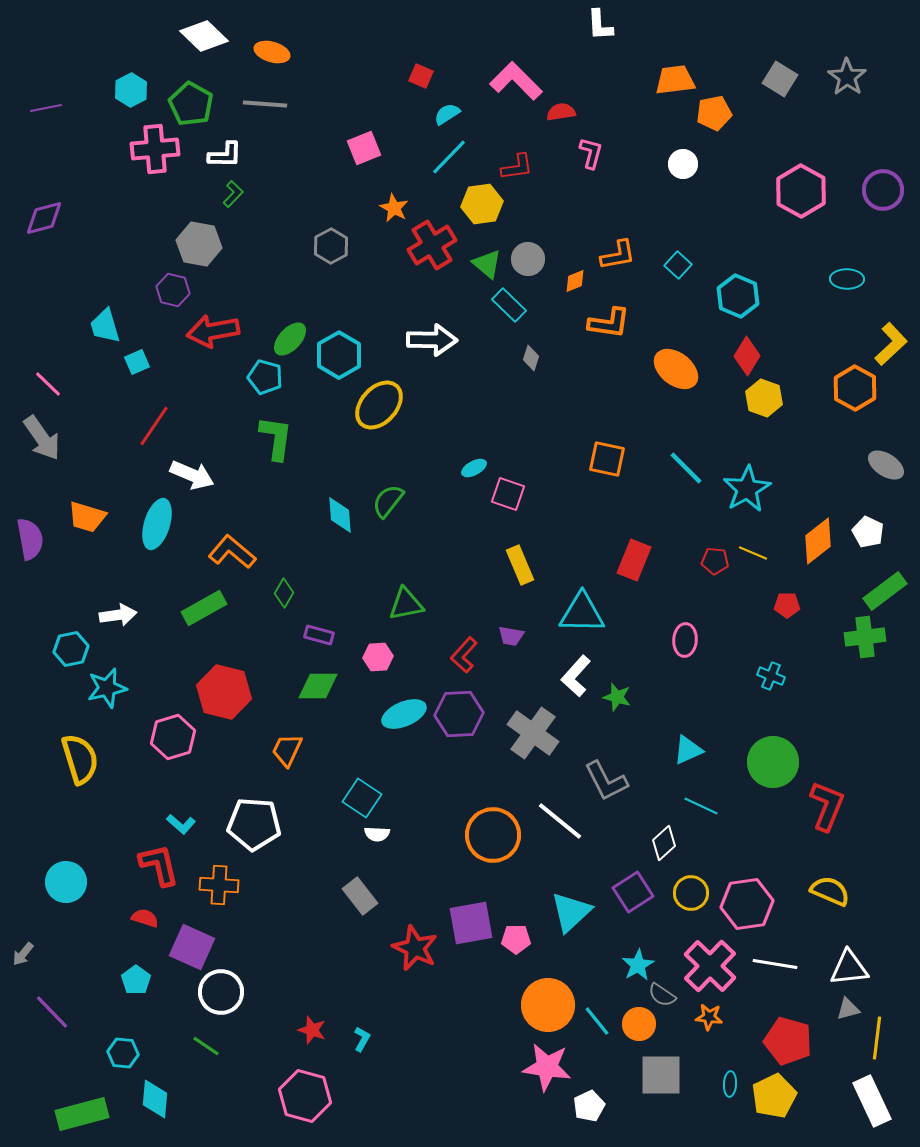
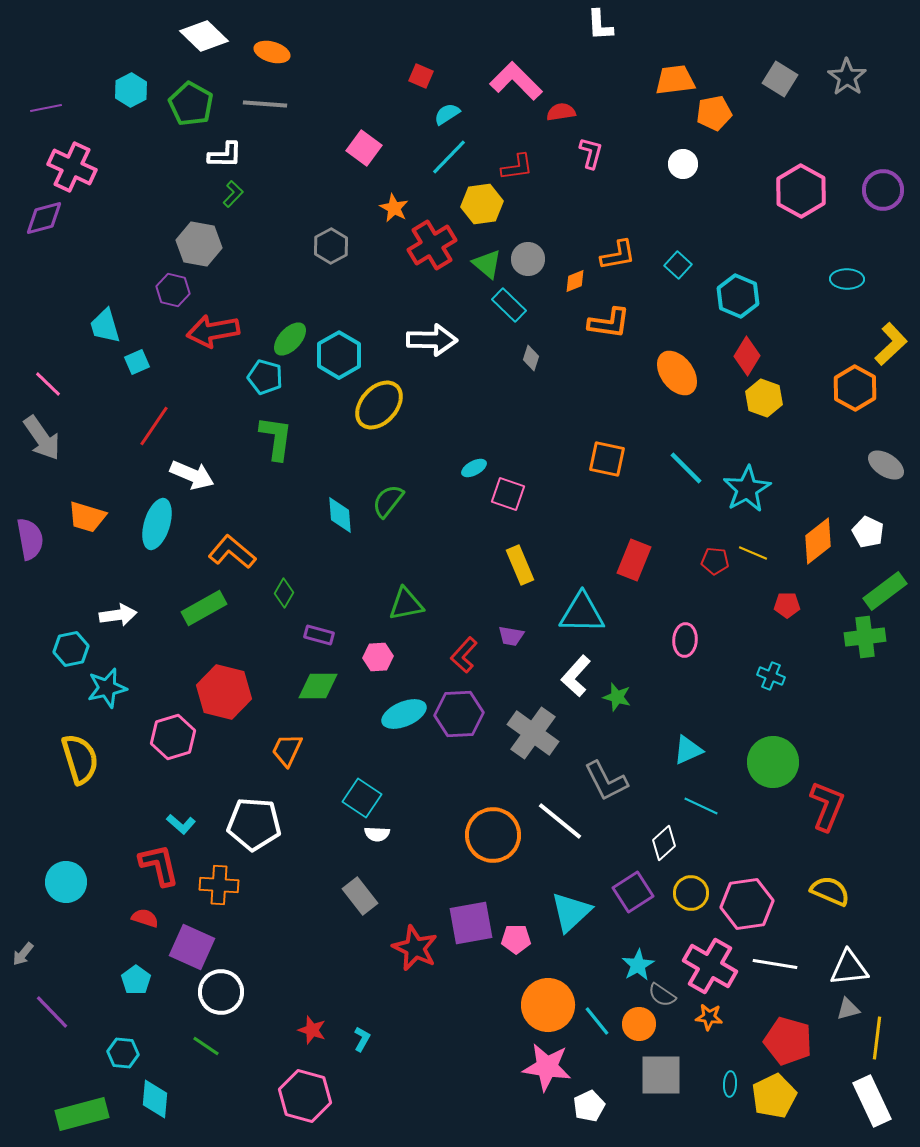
pink square at (364, 148): rotated 32 degrees counterclockwise
pink cross at (155, 149): moved 83 px left, 18 px down; rotated 30 degrees clockwise
orange ellipse at (676, 369): moved 1 px right, 4 px down; rotated 15 degrees clockwise
pink cross at (710, 966): rotated 14 degrees counterclockwise
